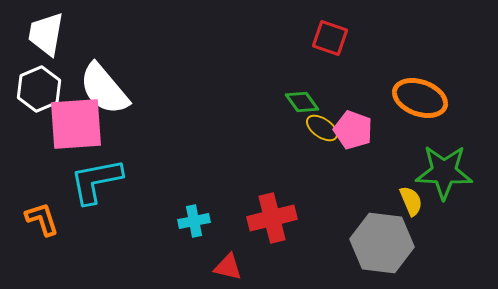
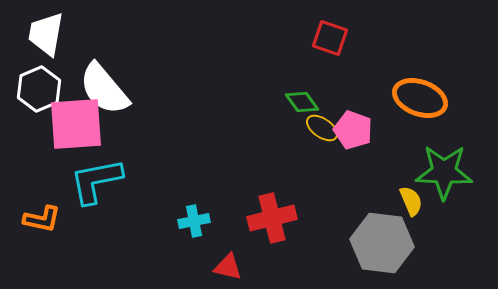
orange L-shape: rotated 120 degrees clockwise
